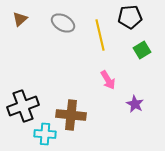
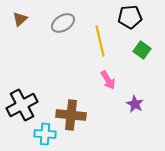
gray ellipse: rotated 60 degrees counterclockwise
yellow line: moved 6 px down
green square: rotated 24 degrees counterclockwise
black cross: moved 1 px left, 1 px up; rotated 8 degrees counterclockwise
